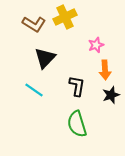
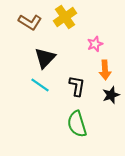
yellow cross: rotated 10 degrees counterclockwise
brown L-shape: moved 4 px left, 2 px up
pink star: moved 1 px left, 1 px up
cyan line: moved 6 px right, 5 px up
